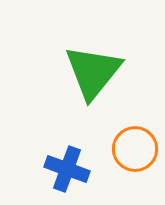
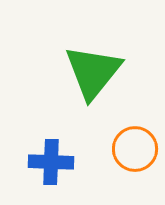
blue cross: moved 16 px left, 7 px up; rotated 18 degrees counterclockwise
